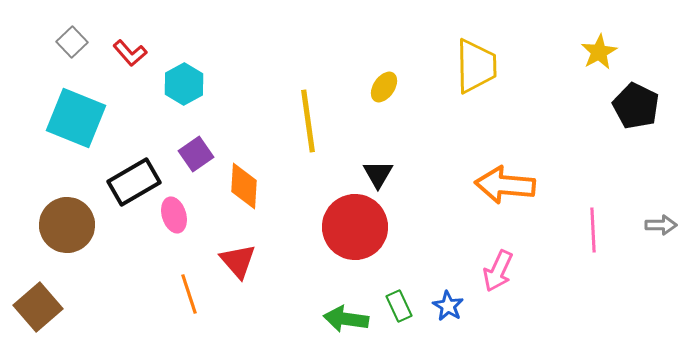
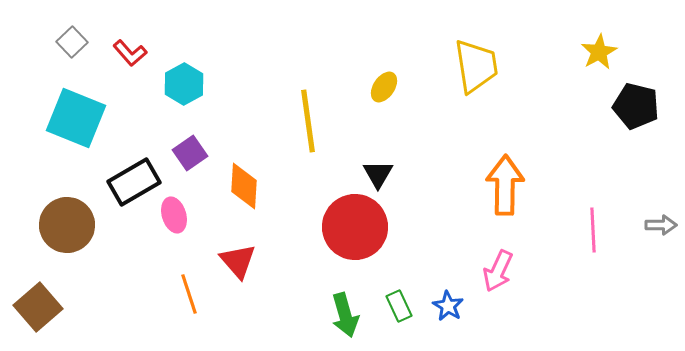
yellow trapezoid: rotated 8 degrees counterclockwise
black pentagon: rotated 12 degrees counterclockwise
purple square: moved 6 px left, 1 px up
orange arrow: rotated 86 degrees clockwise
green arrow: moved 1 px left, 4 px up; rotated 114 degrees counterclockwise
